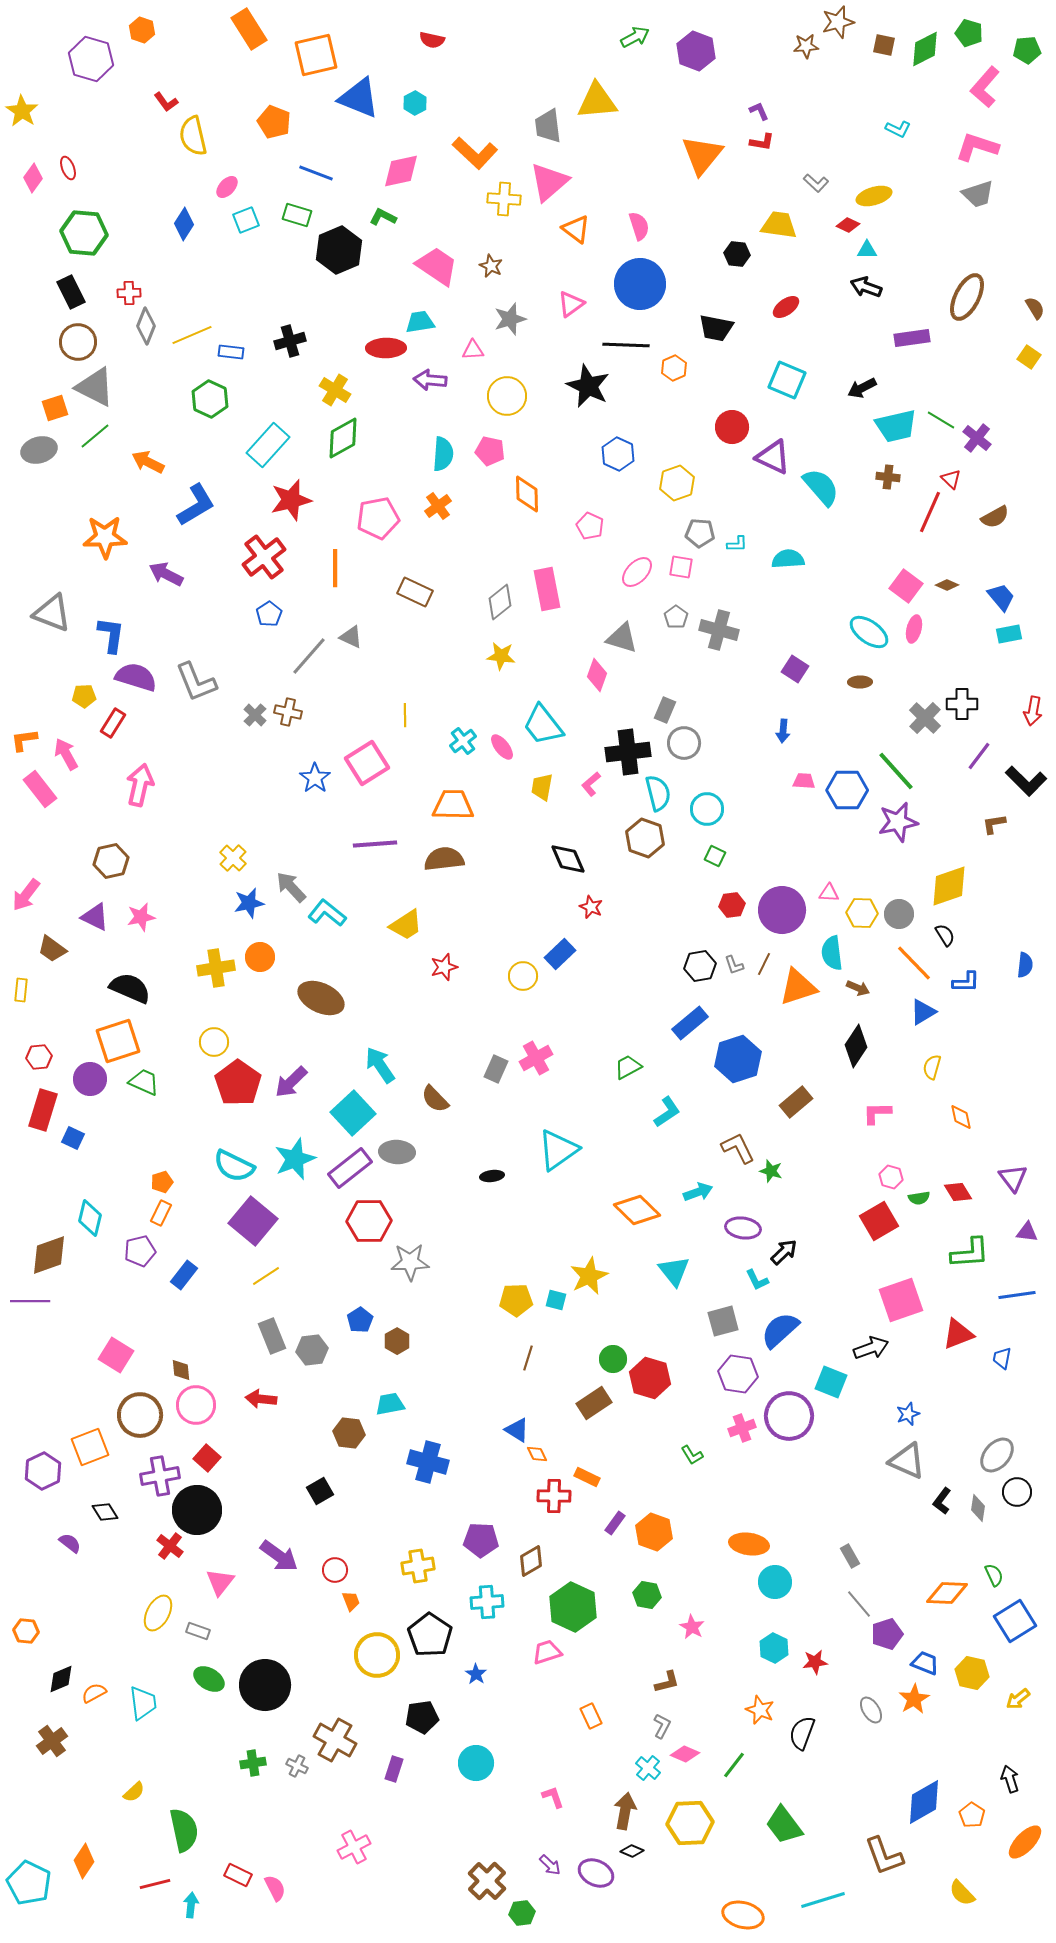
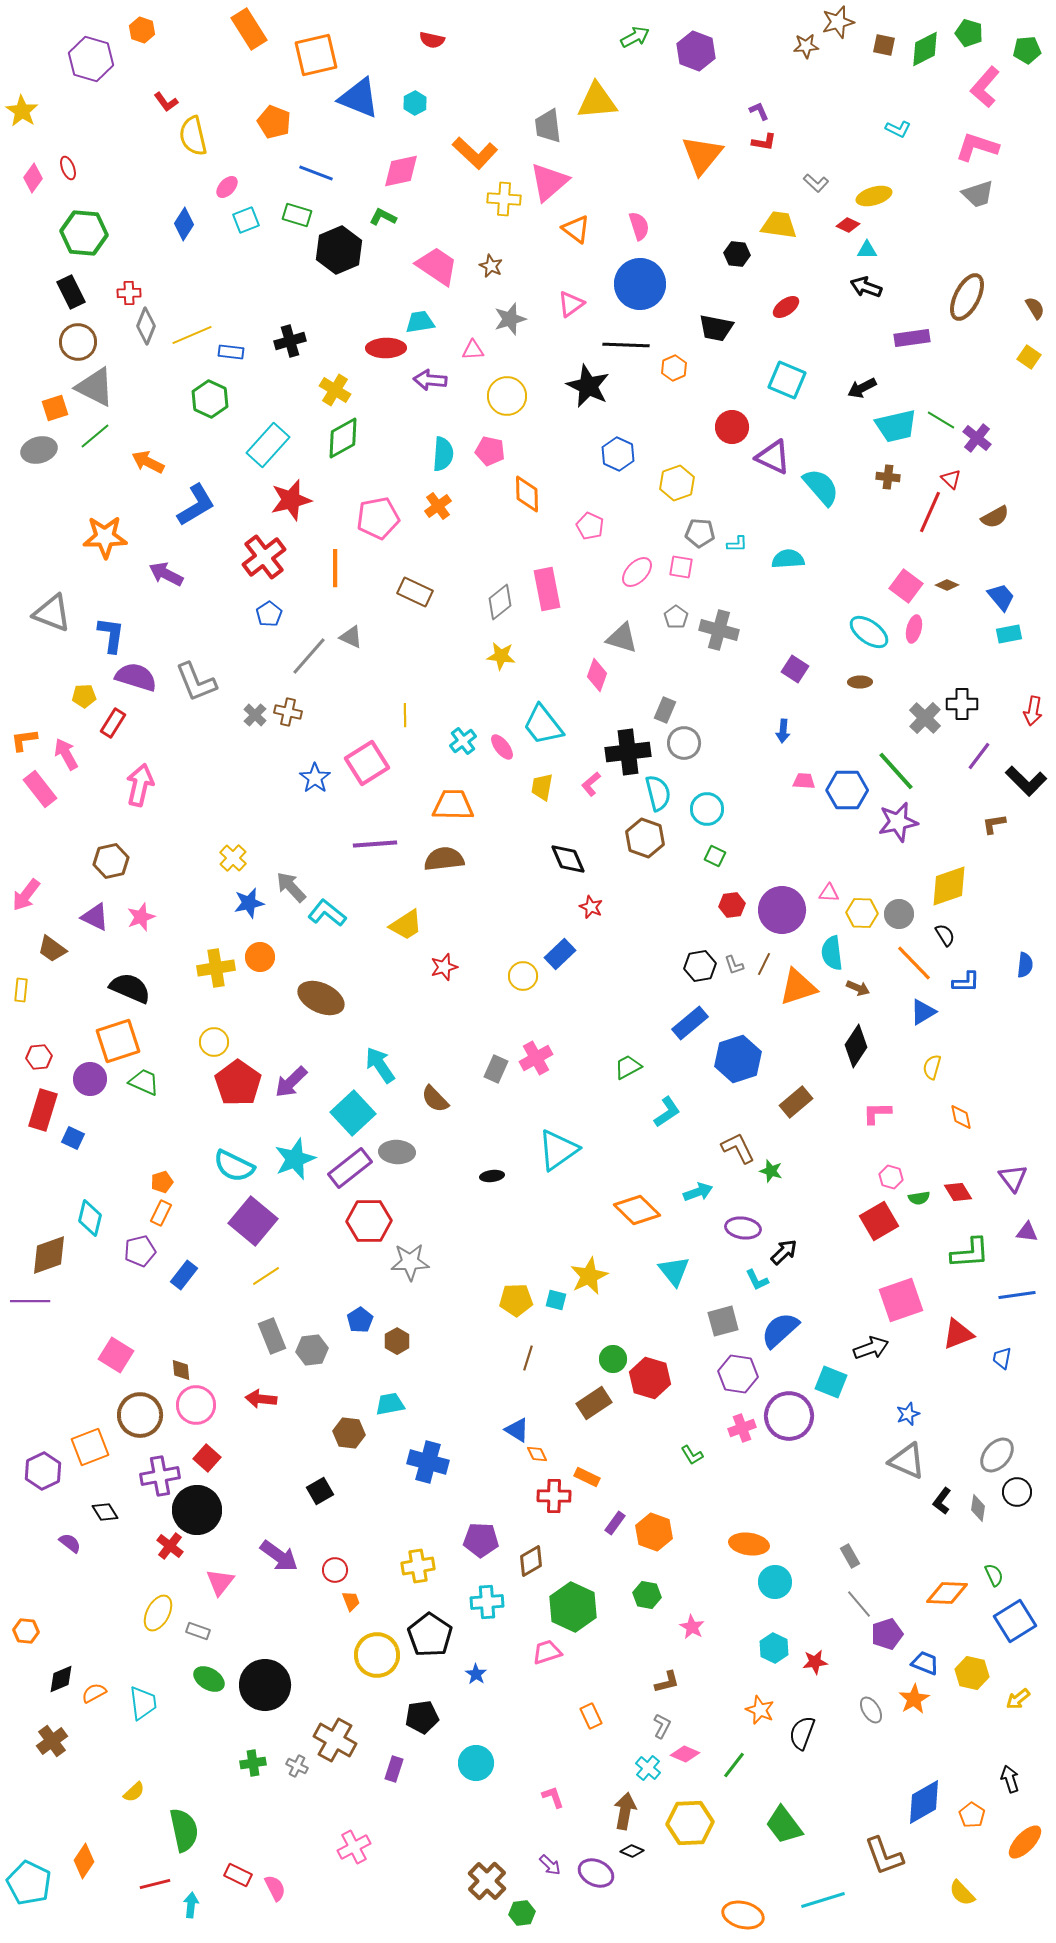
red L-shape at (762, 142): moved 2 px right
pink star at (141, 917): rotated 8 degrees counterclockwise
